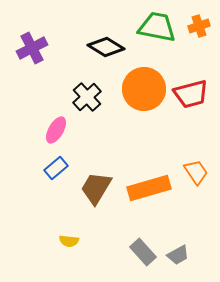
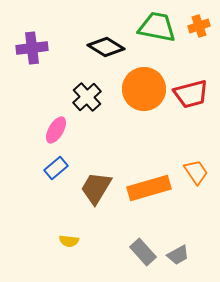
purple cross: rotated 20 degrees clockwise
